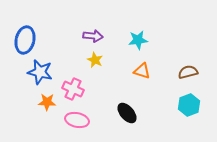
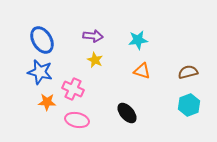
blue ellipse: moved 17 px right; rotated 44 degrees counterclockwise
